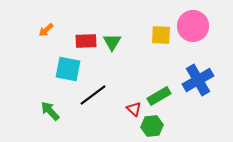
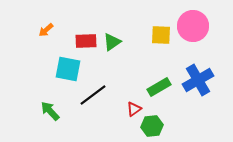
green triangle: rotated 24 degrees clockwise
green rectangle: moved 9 px up
red triangle: rotated 42 degrees clockwise
